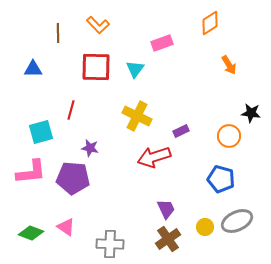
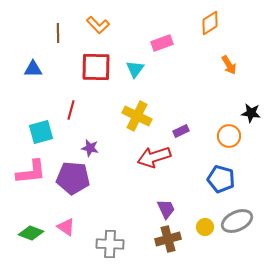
brown cross: rotated 20 degrees clockwise
